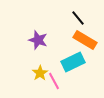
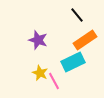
black line: moved 1 px left, 3 px up
orange rectangle: rotated 65 degrees counterclockwise
yellow star: rotated 14 degrees counterclockwise
